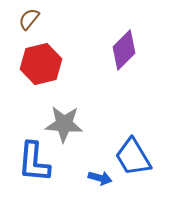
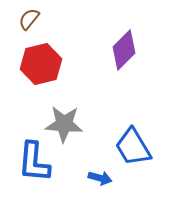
blue trapezoid: moved 10 px up
